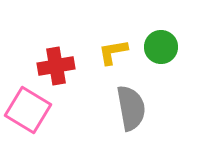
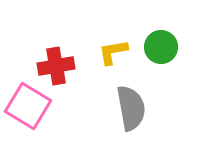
pink square: moved 4 px up
